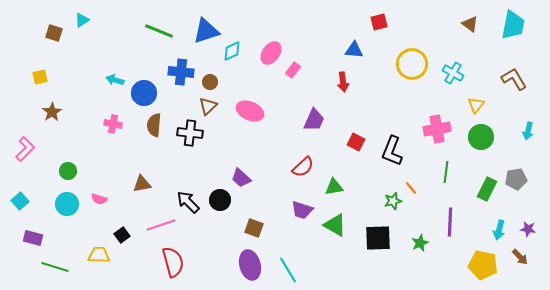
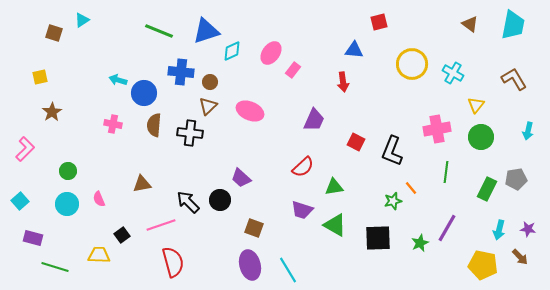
cyan arrow at (115, 80): moved 3 px right
pink semicircle at (99, 199): rotated 49 degrees clockwise
purple line at (450, 222): moved 3 px left, 6 px down; rotated 28 degrees clockwise
